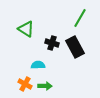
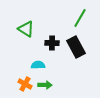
black cross: rotated 16 degrees counterclockwise
black rectangle: moved 1 px right
green arrow: moved 1 px up
